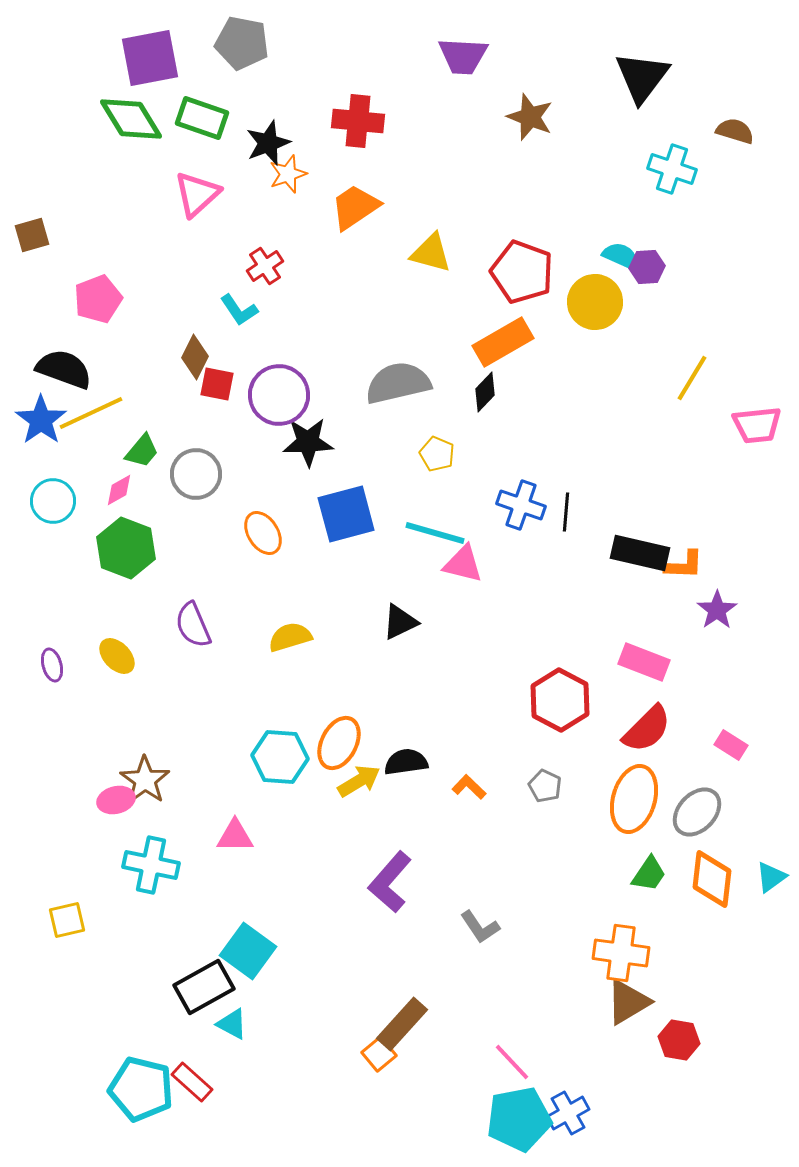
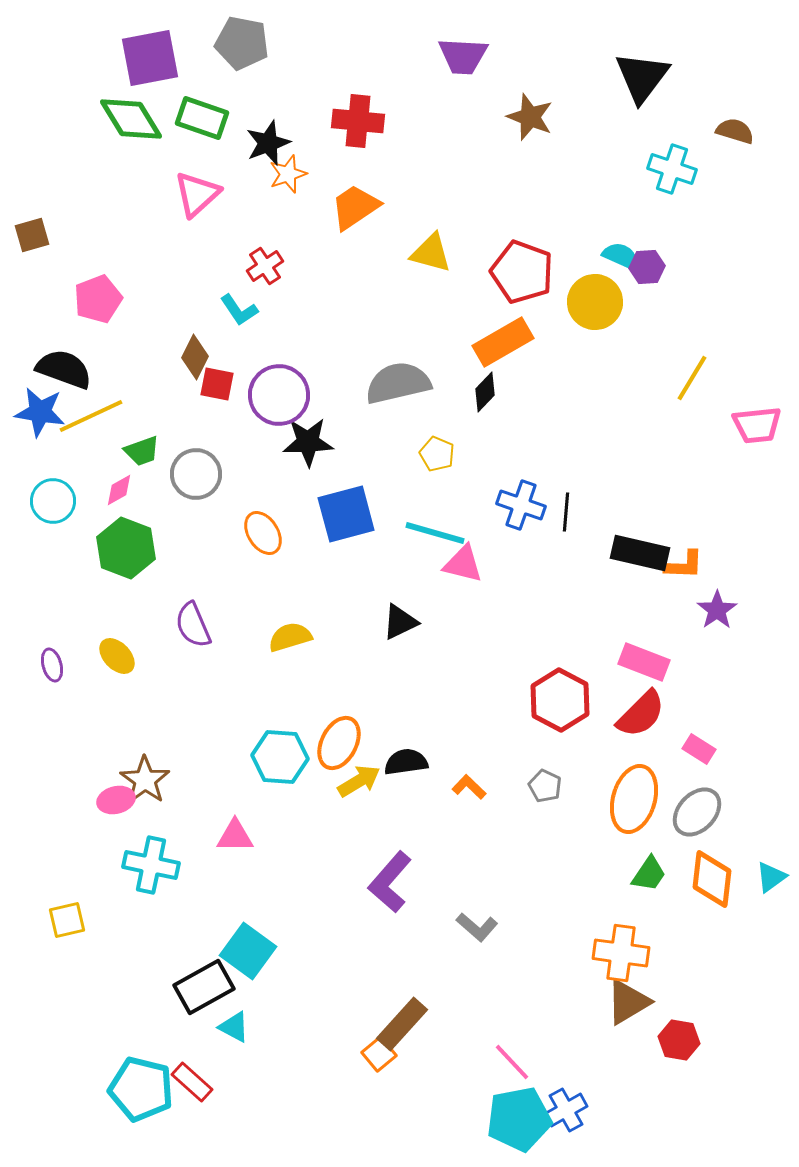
yellow line at (91, 413): moved 3 px down
blue star at (41, 420): moved 1 px left, 8 px up; rotated 27 degrees counterclockwise
green trapezoid at (142, 451): rotated 30 degrees clockwise
red semicircle at (647, 729): moved 6 px left, 15 px up
pink rectangle at (731, 745): moved 32 px left, 4 px down
gray L-shape at (480, 927): moved 3 px left; rotated 15 degrees counterclockwise
cyan triangle at (232, 1024): moved 2 px right, 3 px down
blue cross at (568, 1113): moved 2 px left, 3 px up
